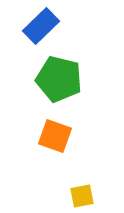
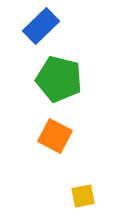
orange square: rotated 8 degrees clockwise
yellow square: moved 1 px right
